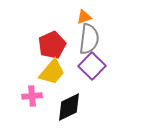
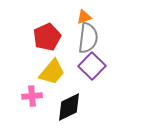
gray semicircle: moved 1 px left, 1 px up
red pentagon: moved 5 px left, 8 px up
